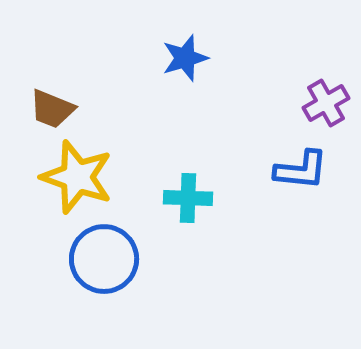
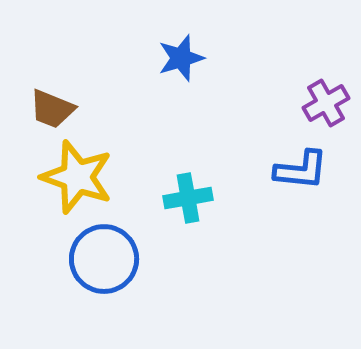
blue star: moved 4 px left
cyan cross: rotated 12 degrees counterclockwise
